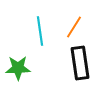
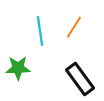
black rectangle: moved 16 px down; rotated 28 degrees counterclockwise
